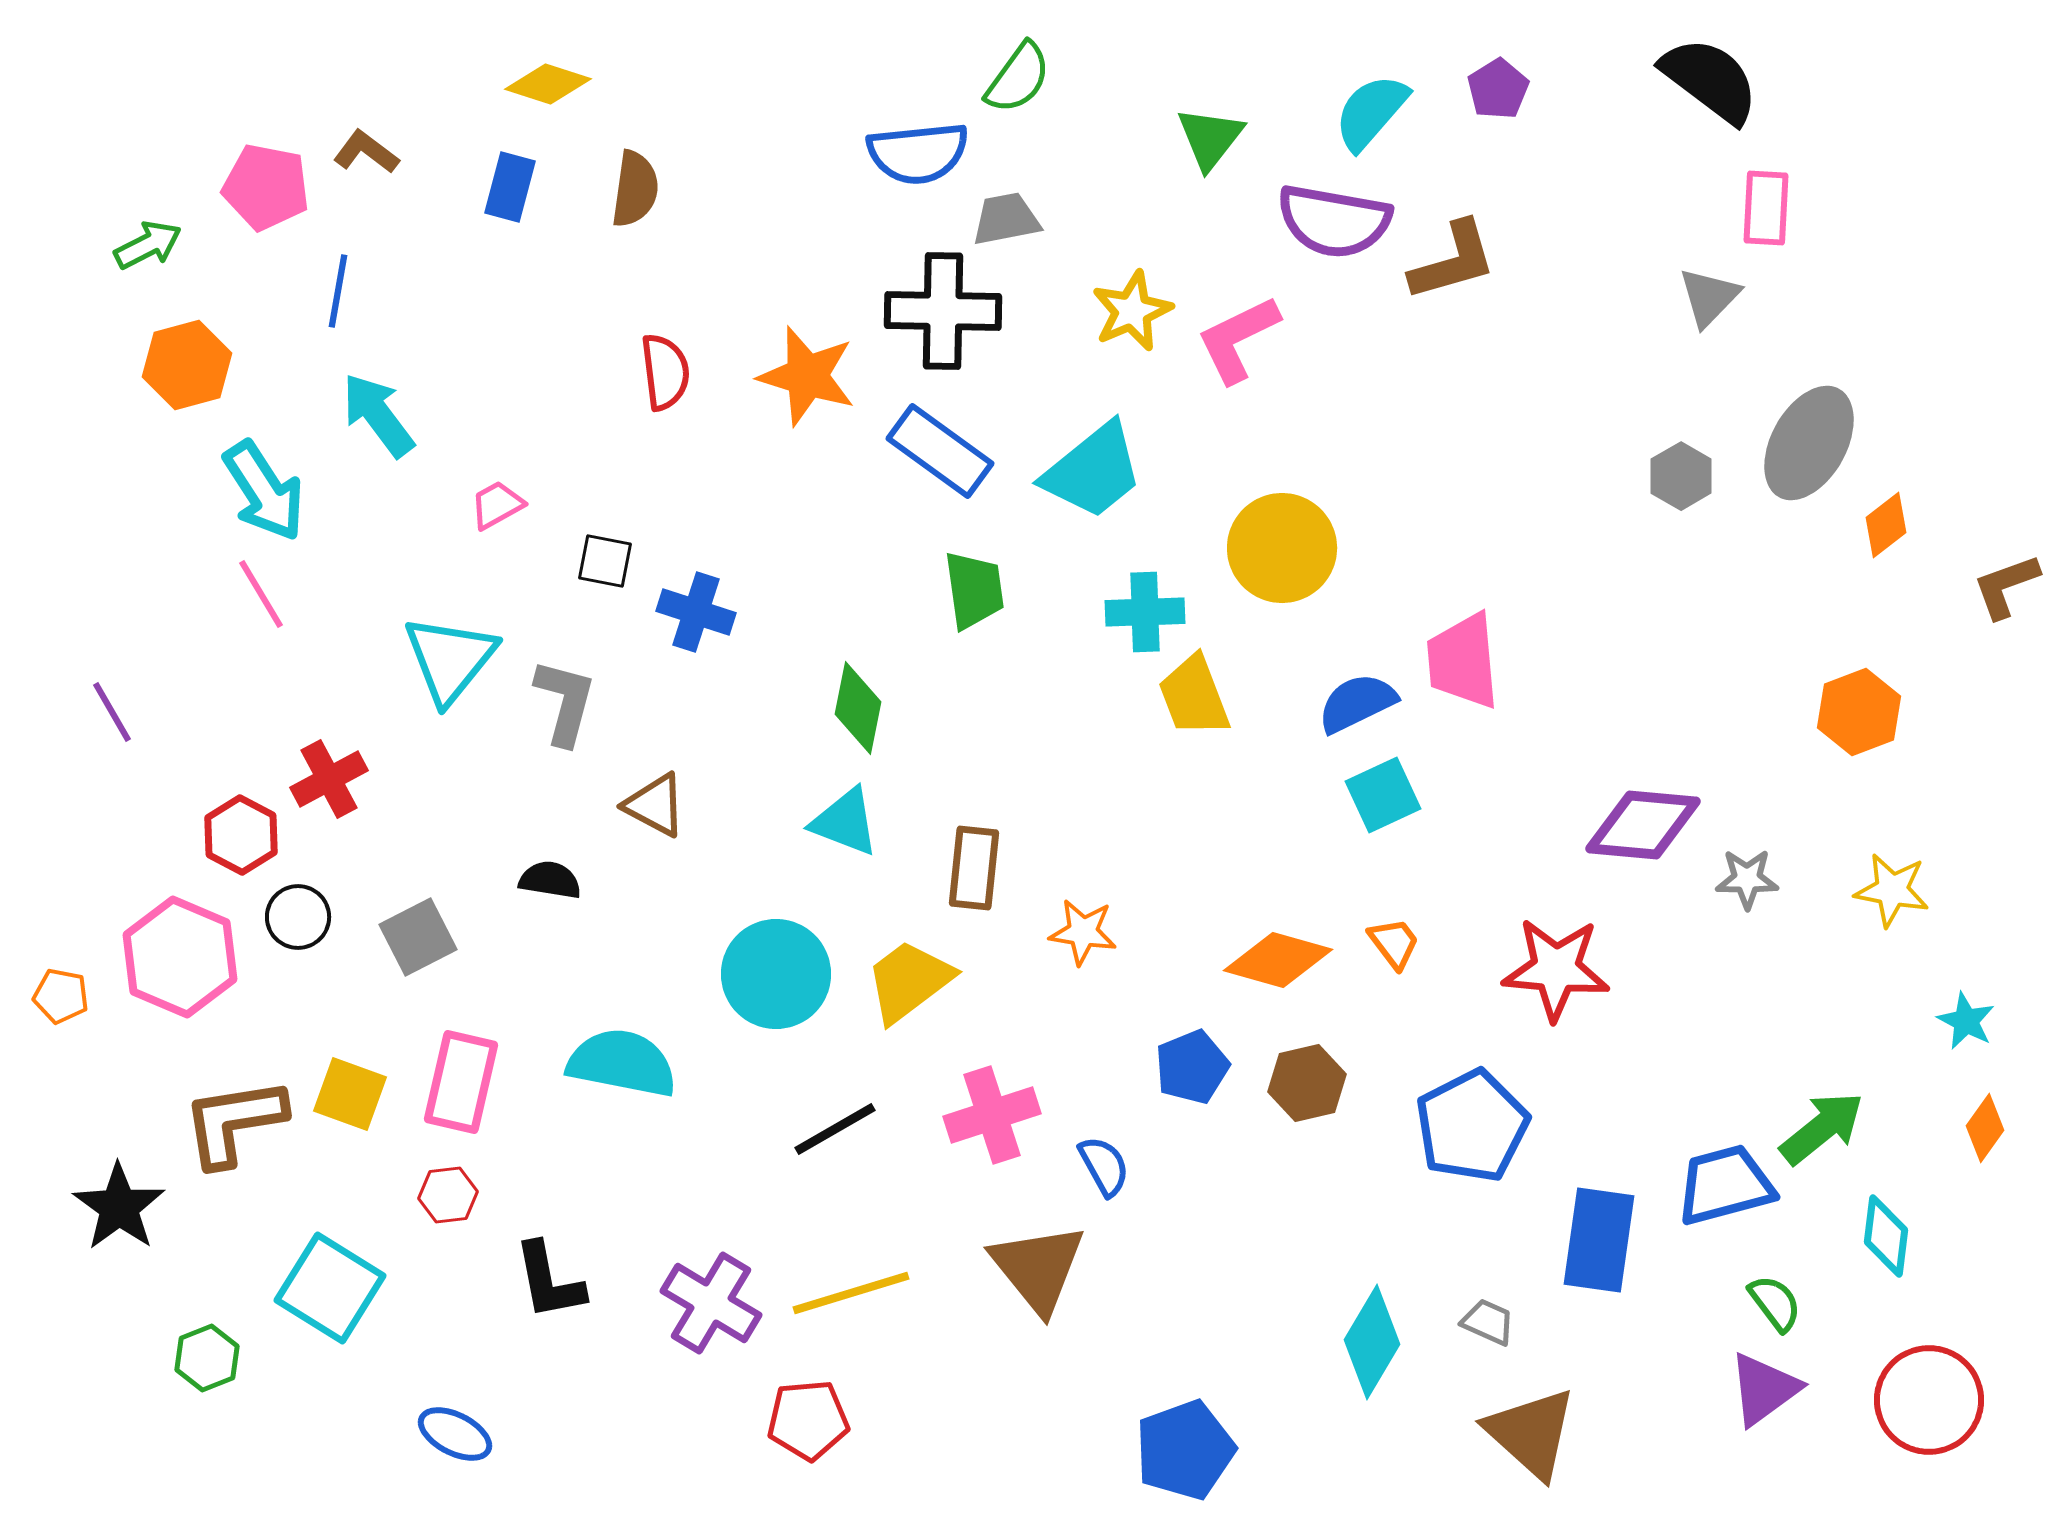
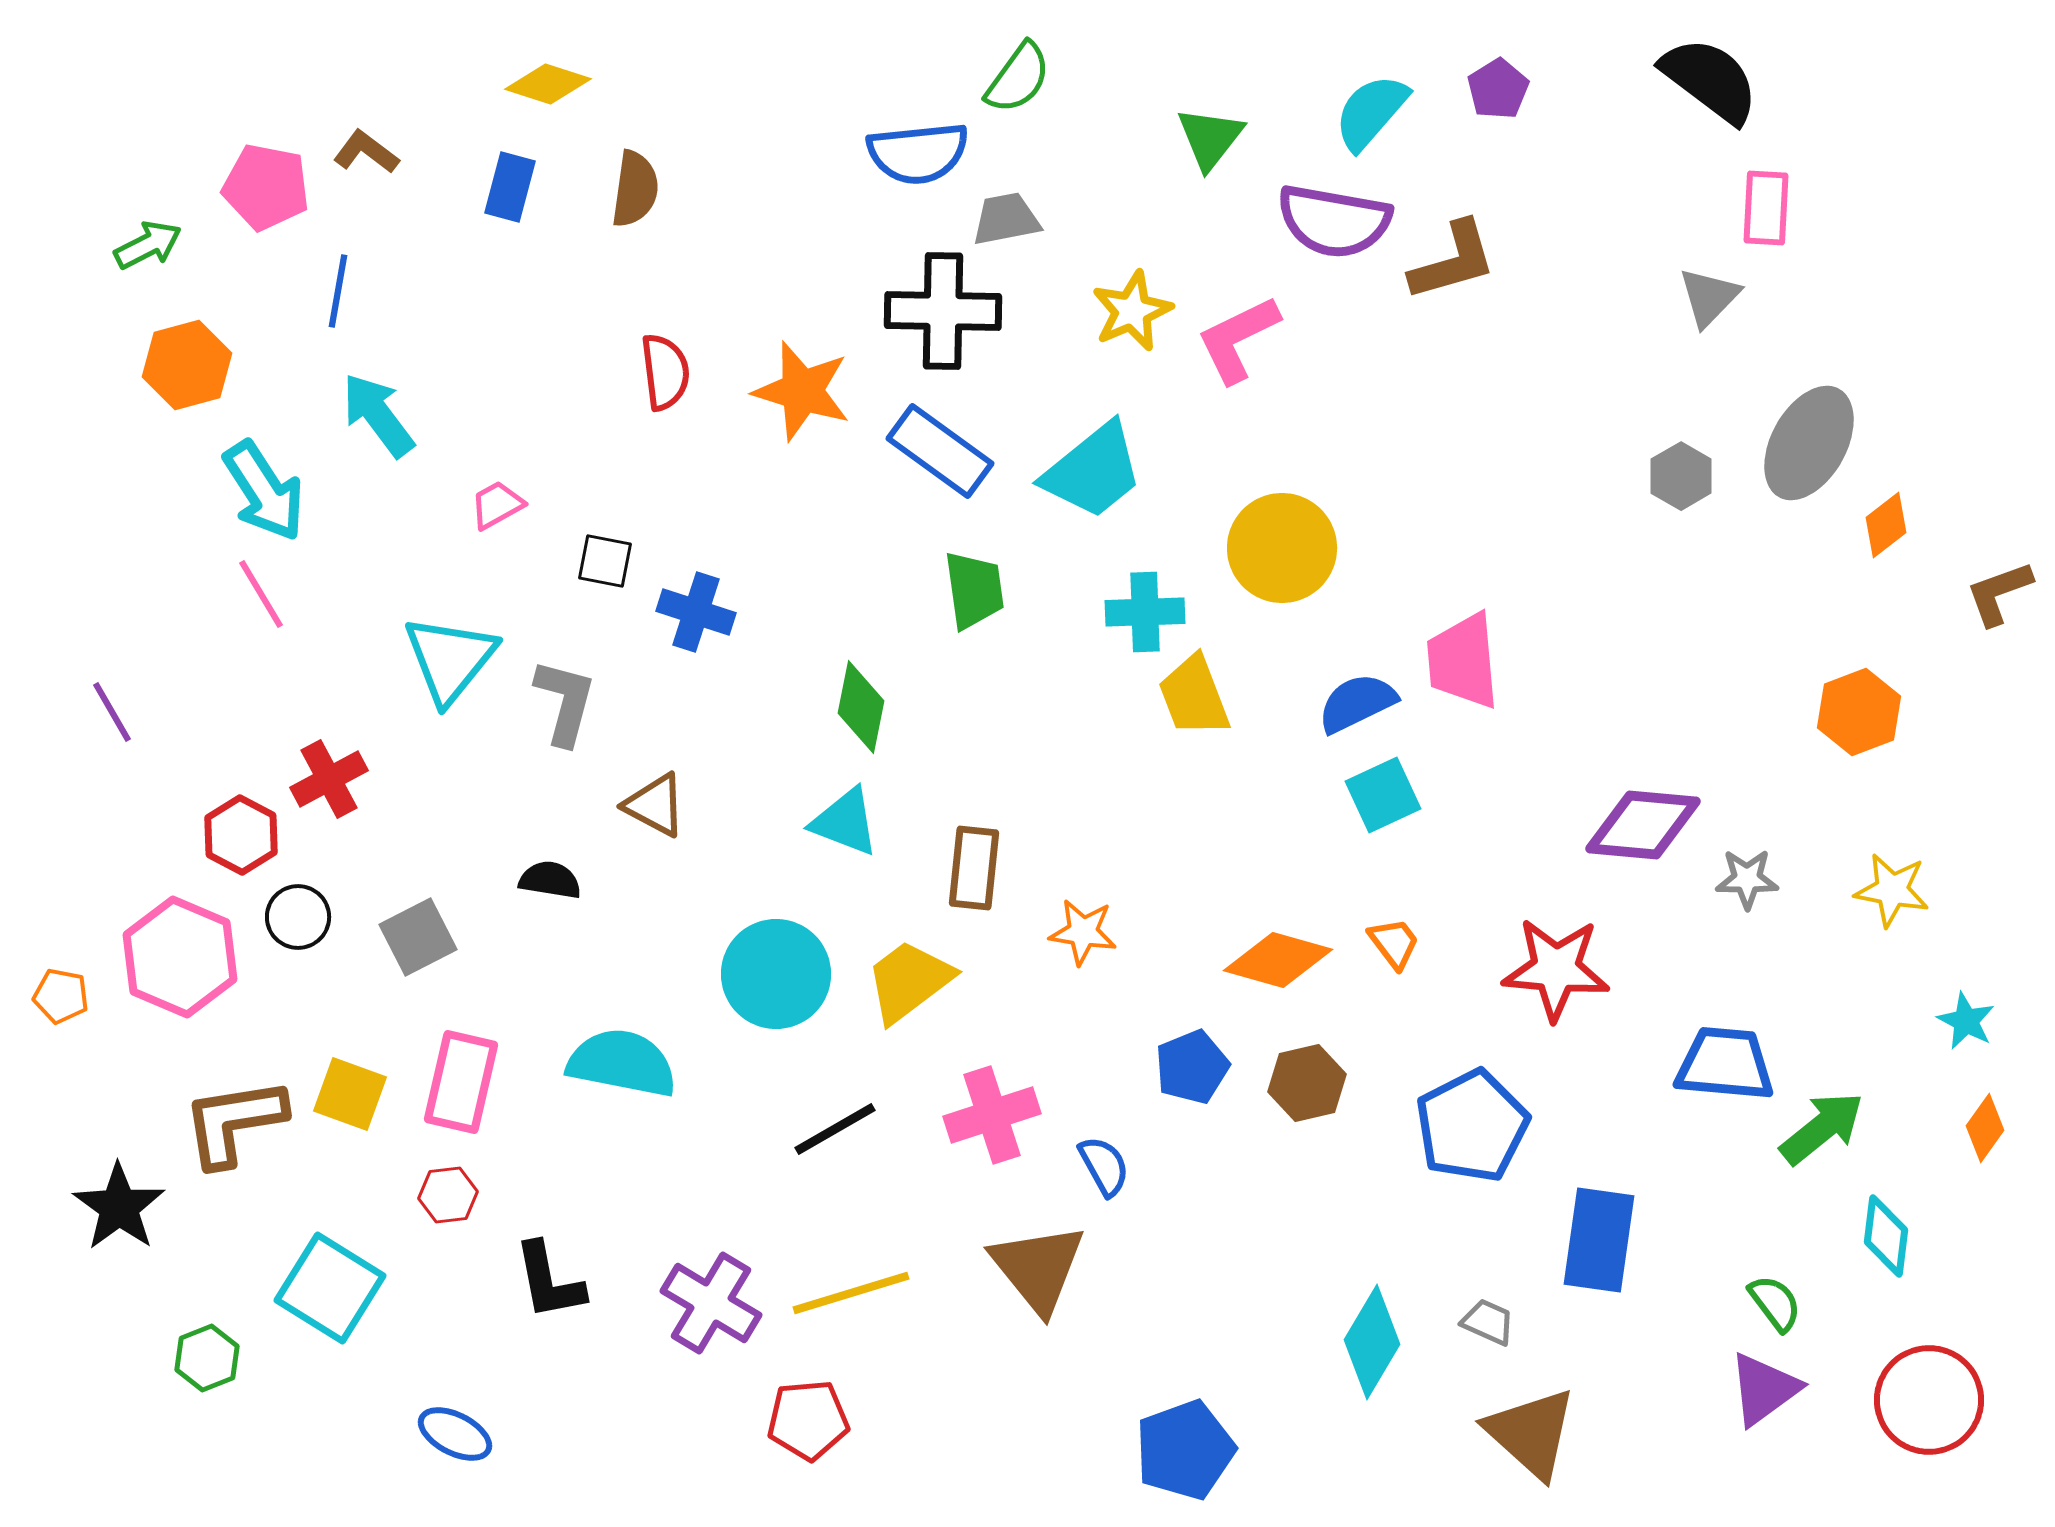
orange star at (807, 376): moved 5 px left, 15 px down
brown L-shape at (2006, 586): moved 7 px left, 7 px down
green diamond at (858, 708): moved 3 px right, 1 px up
blue trapezoid at (1725, 1185): moved 121 px up; rotated 20 degrees clockwise
